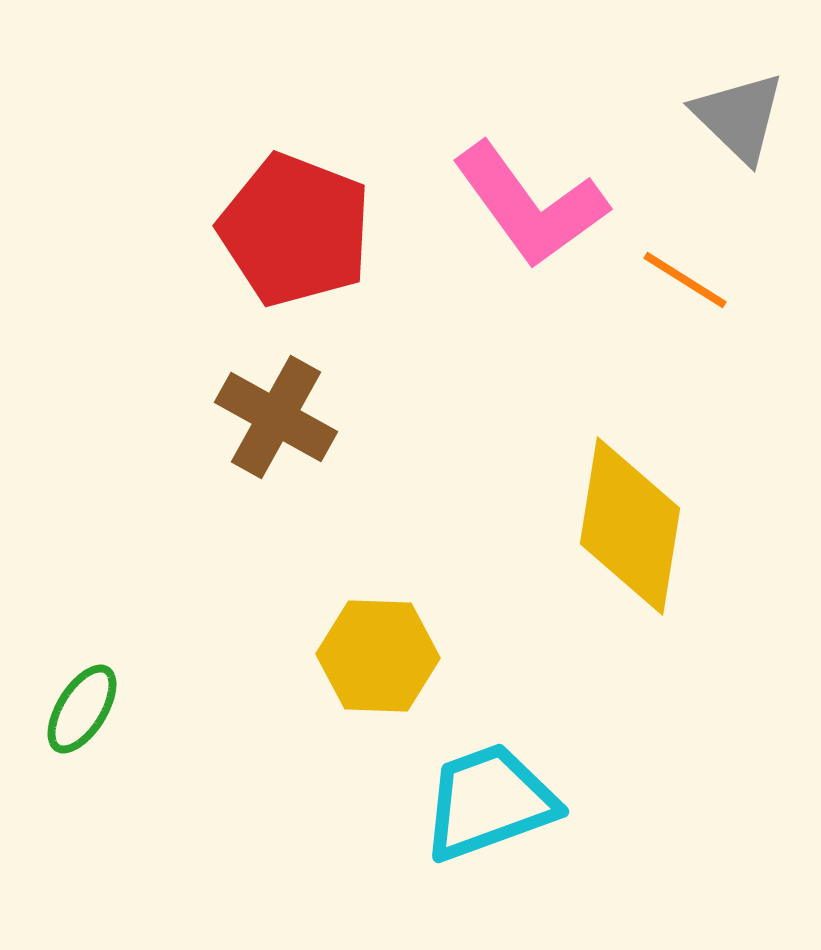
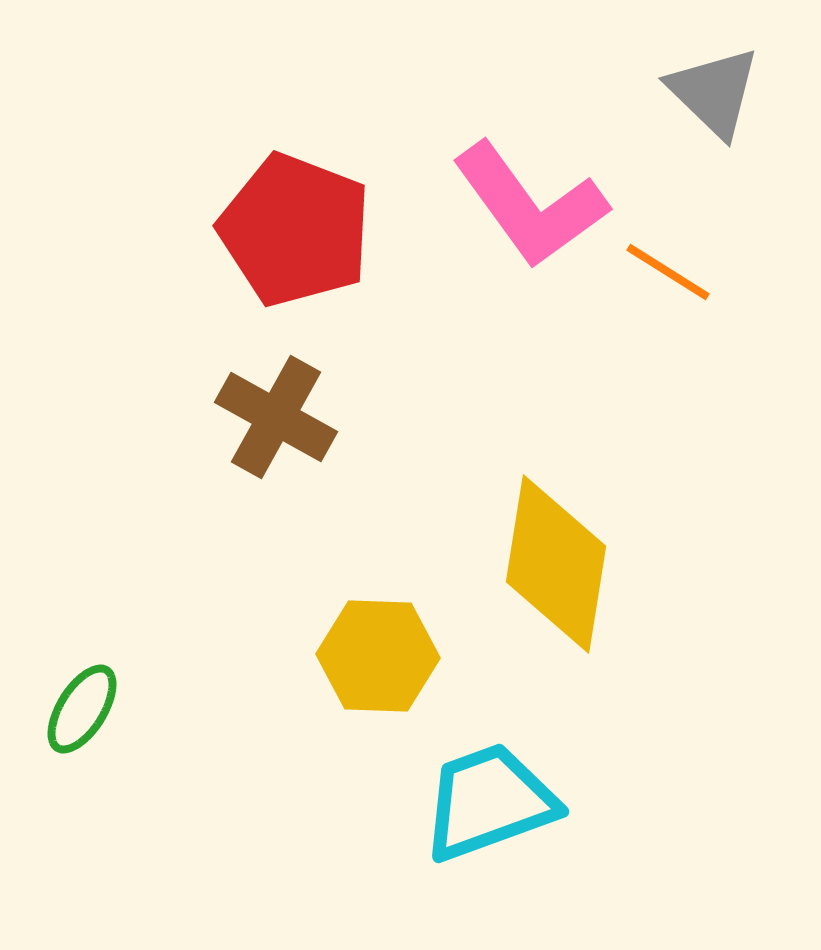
gray triangle: moved 25 px left, 25 px up
orange line: moved 17 px left, 8 px up
yellow diamond: moved 74 px left, 38 px down
